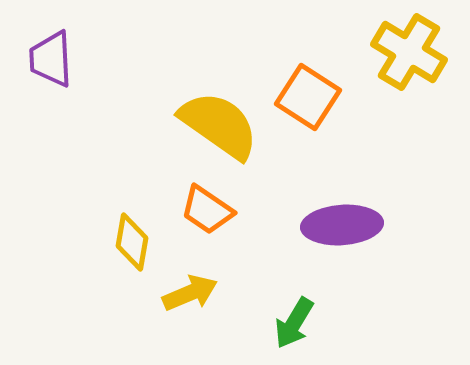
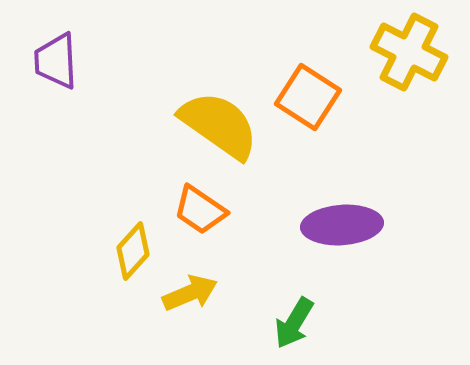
yellow cross: rotated 4 degrees counterclockwise
purple trapezoid: moved 5 px right, 2 px down
orange trapezoid: moved 7 px left
yellow diamond: moved 1 px right, 9 px down; rotated 32 degrees clockwise
